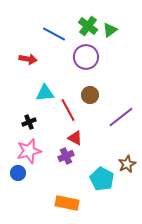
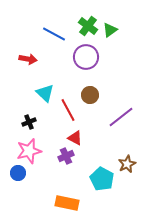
cyan triangle: rotated 48 degrees clockwise
